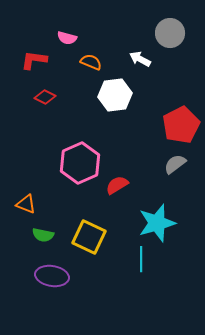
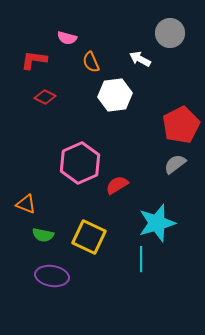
orange semicircle: rotated 135 degrees counterclockwise
